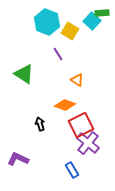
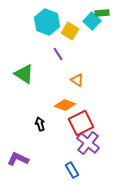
red square: moved 2 px up
